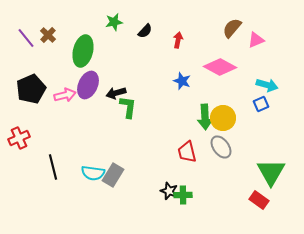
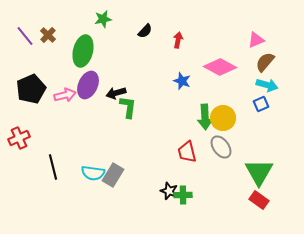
green star: moved 11 px left, 3 px up
brown semicircle: moved 33 px right, 34 px down
purple line: moved 1 px left, 2 px up
green triangle: moved 12 px left
